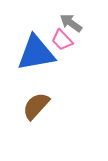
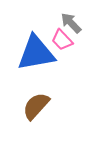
gray arrow: rotated 10 degrees clockwise
